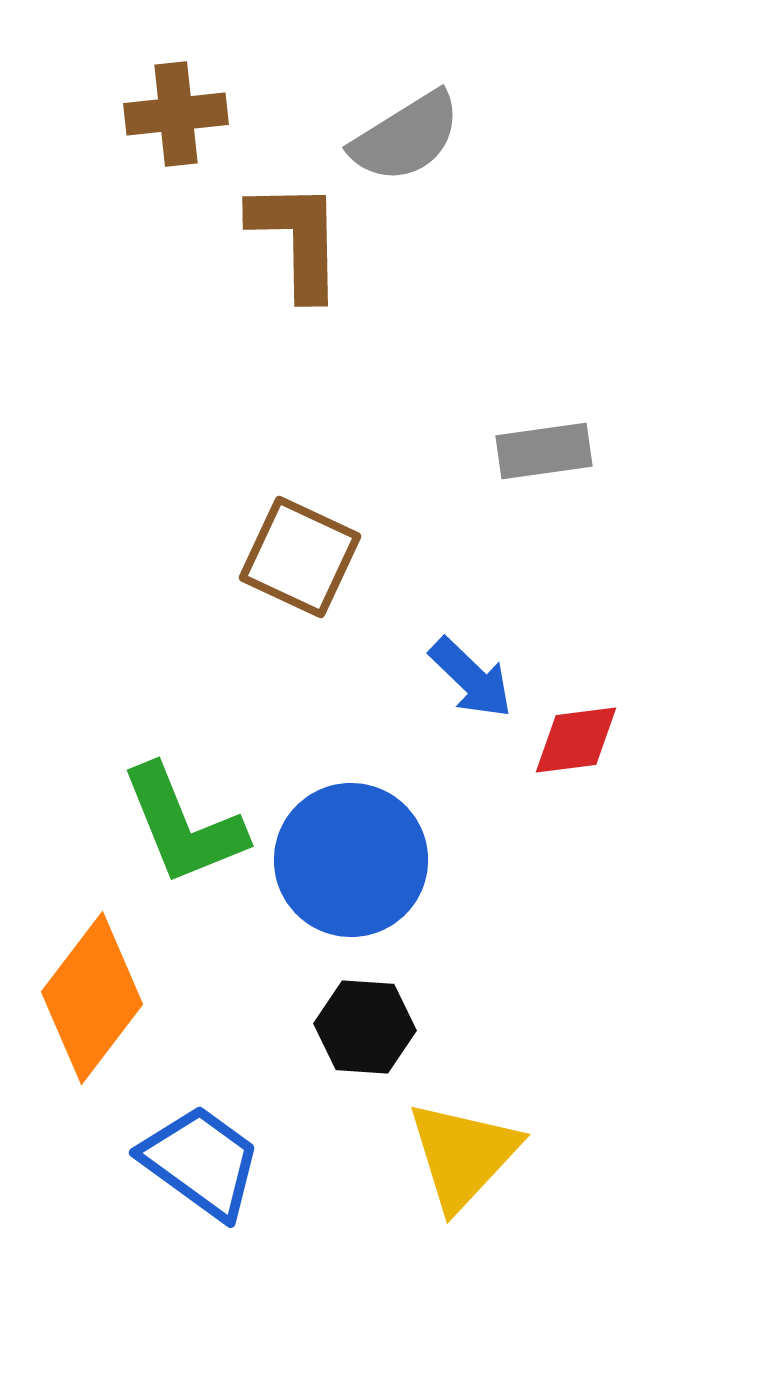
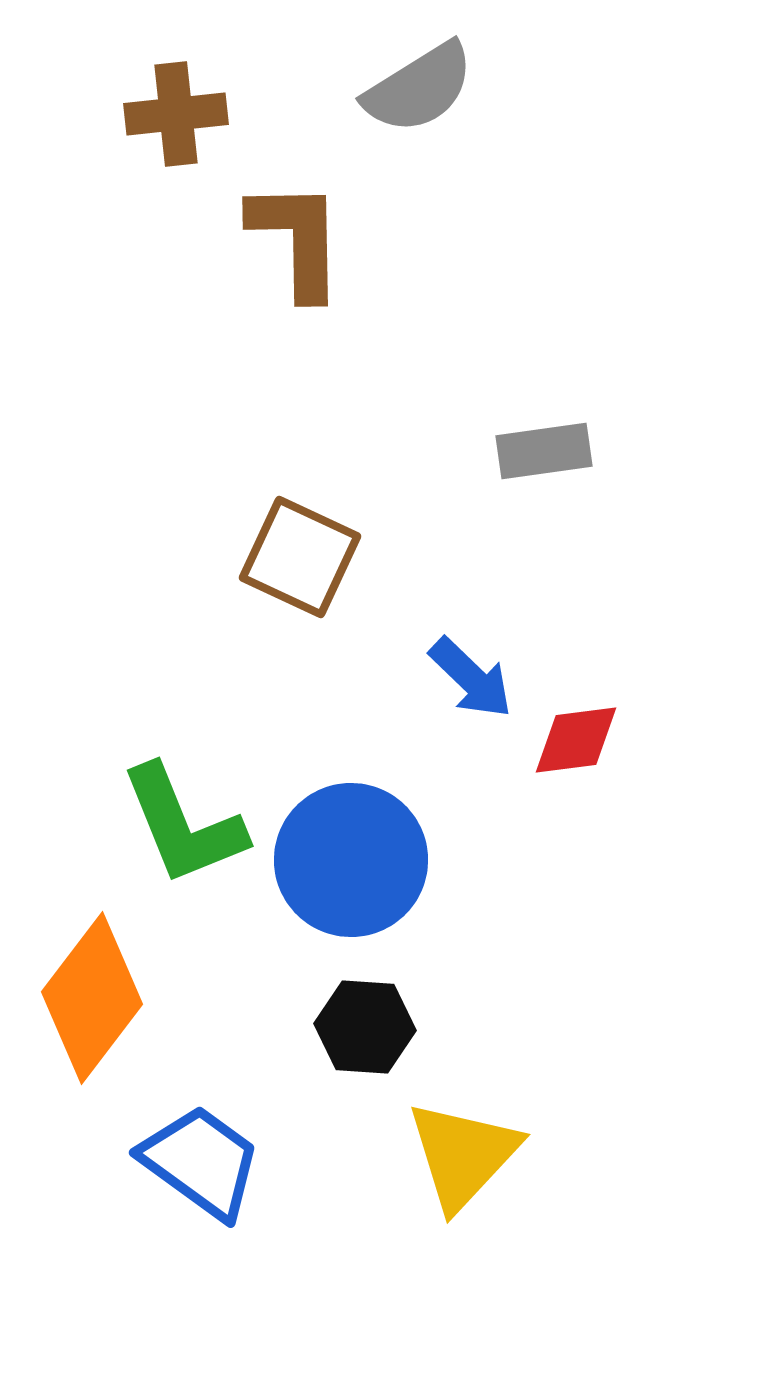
gray semicircle: moved 13 px right, 49 px up
